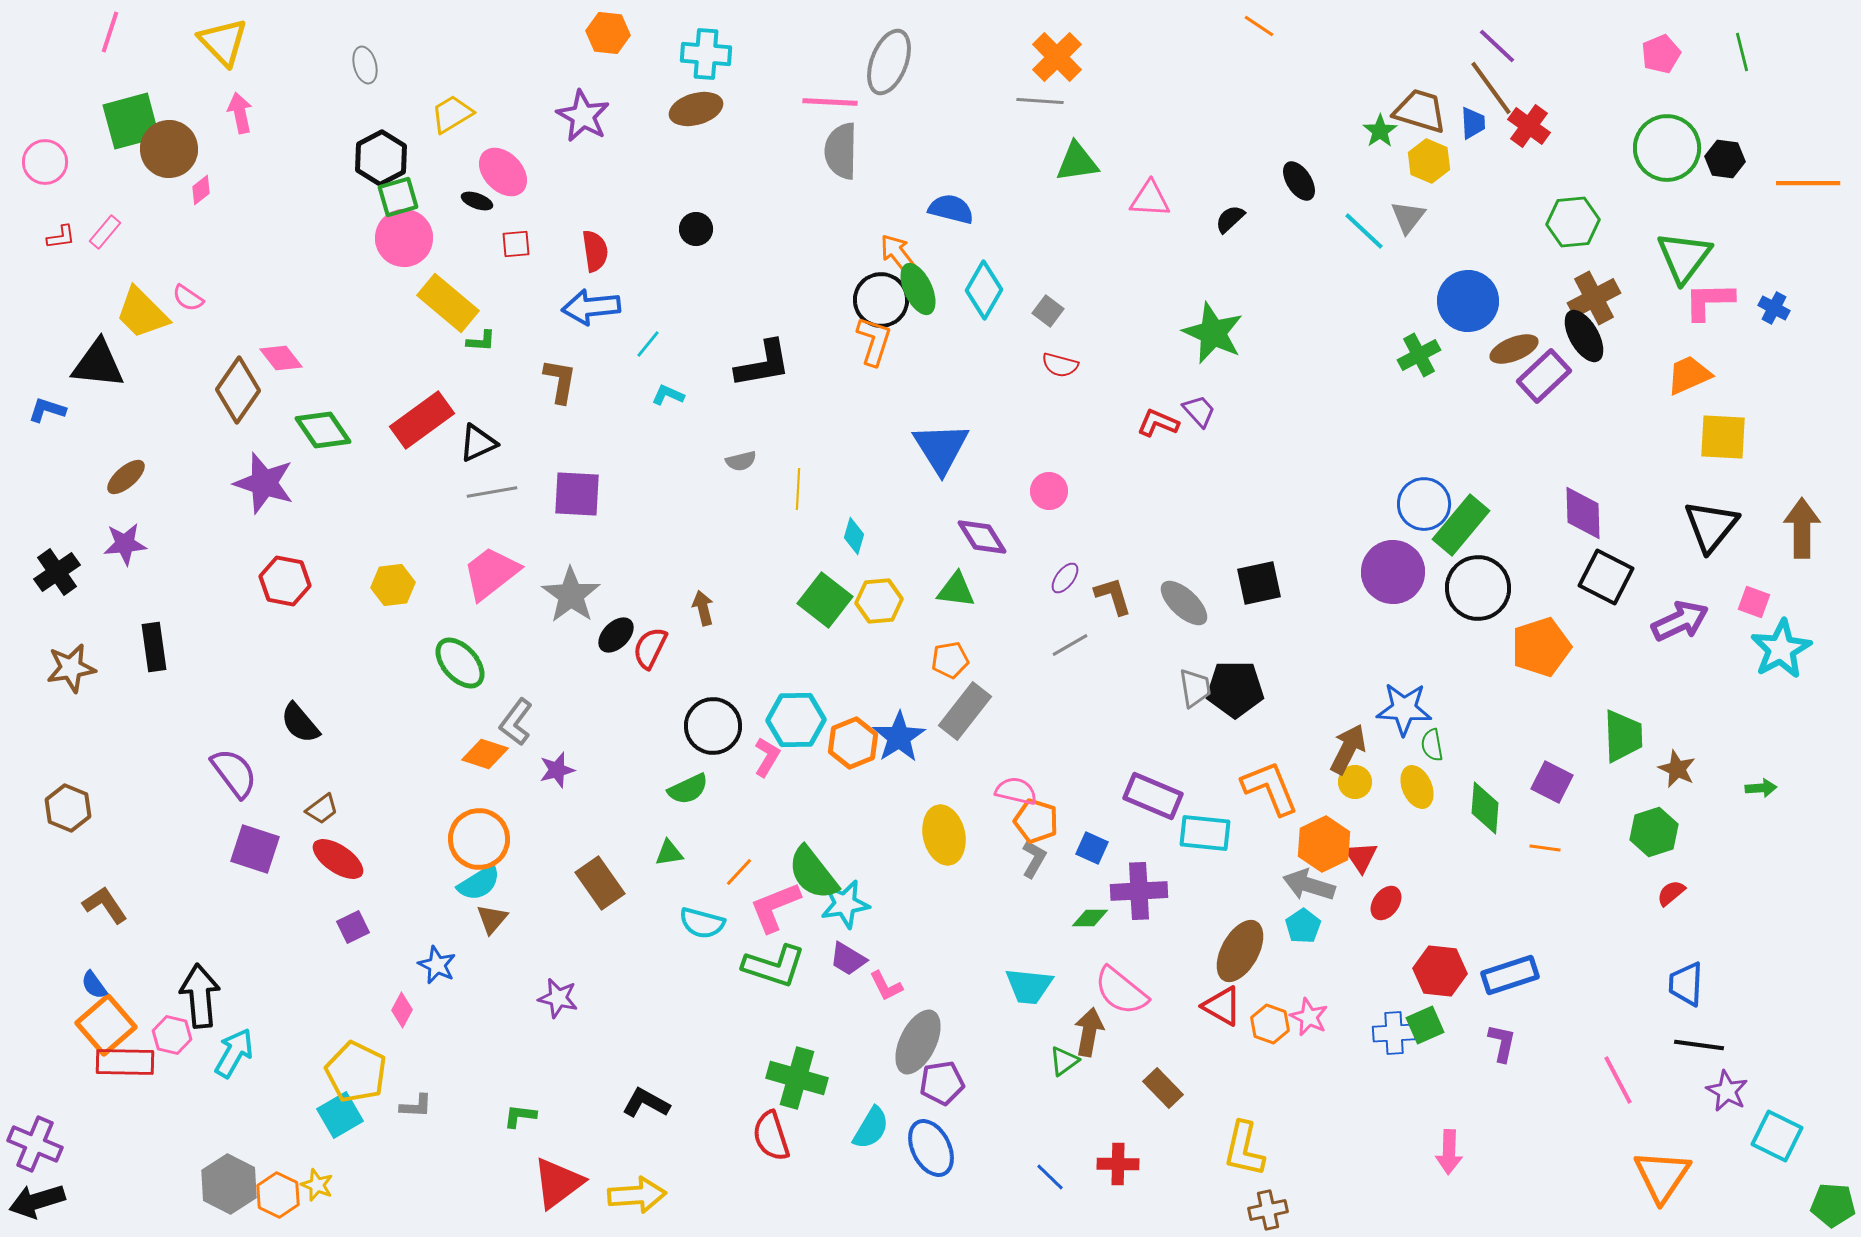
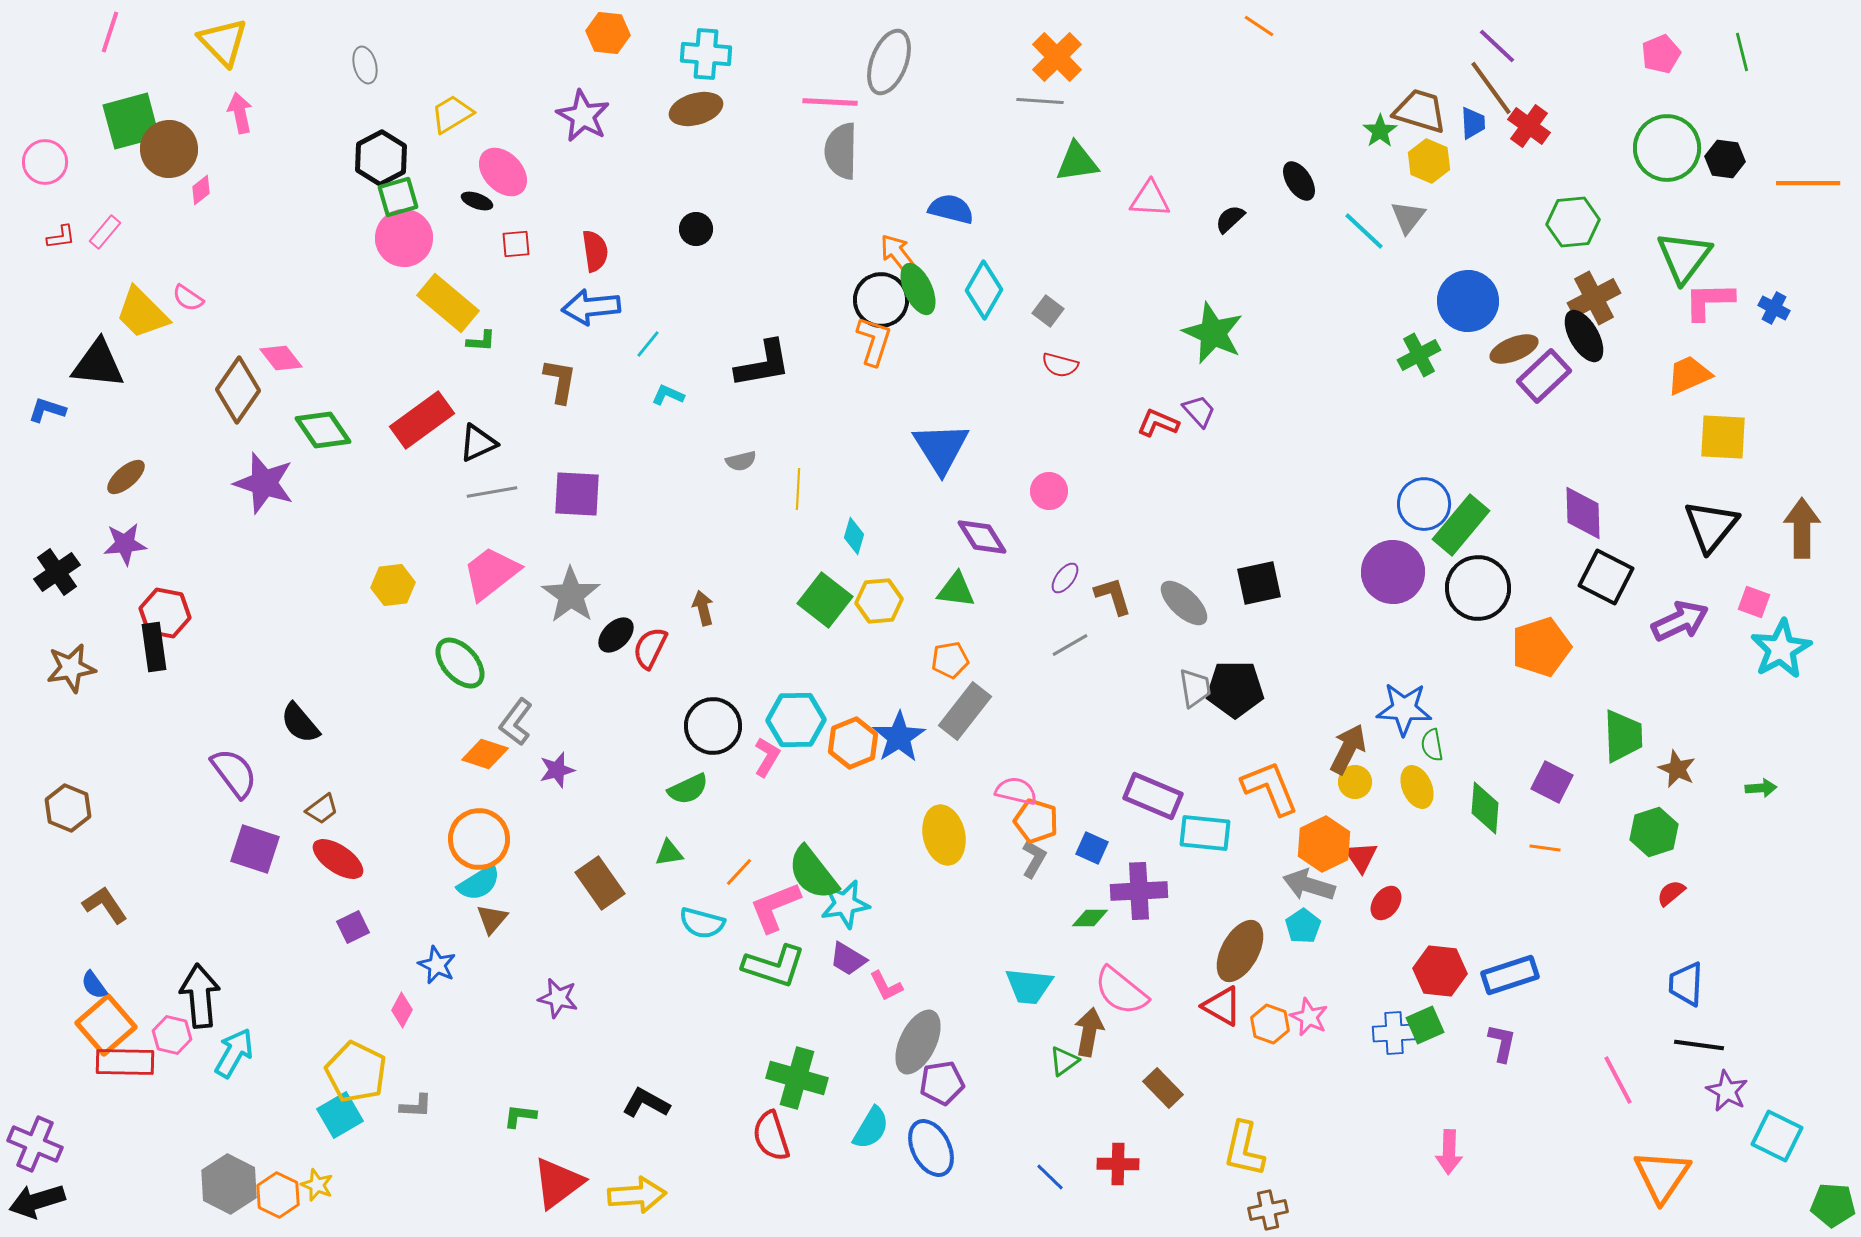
red hexagon at (285, 581): moved 120 px left, 32 px down
